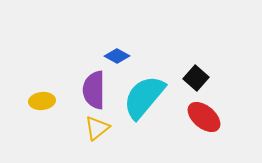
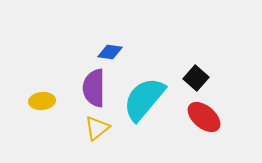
blue diamond: moved 7 px left, 4 px up; rotated 20 degrees counterclockwise
purple semicircle: moved 2 px up
cyan semicircle: moved 2 px down
